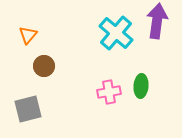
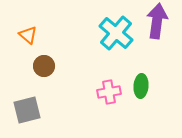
orange triangle: rotated 30 degrees counterclockwise
gray square: moved 1 px left, 1 px down
